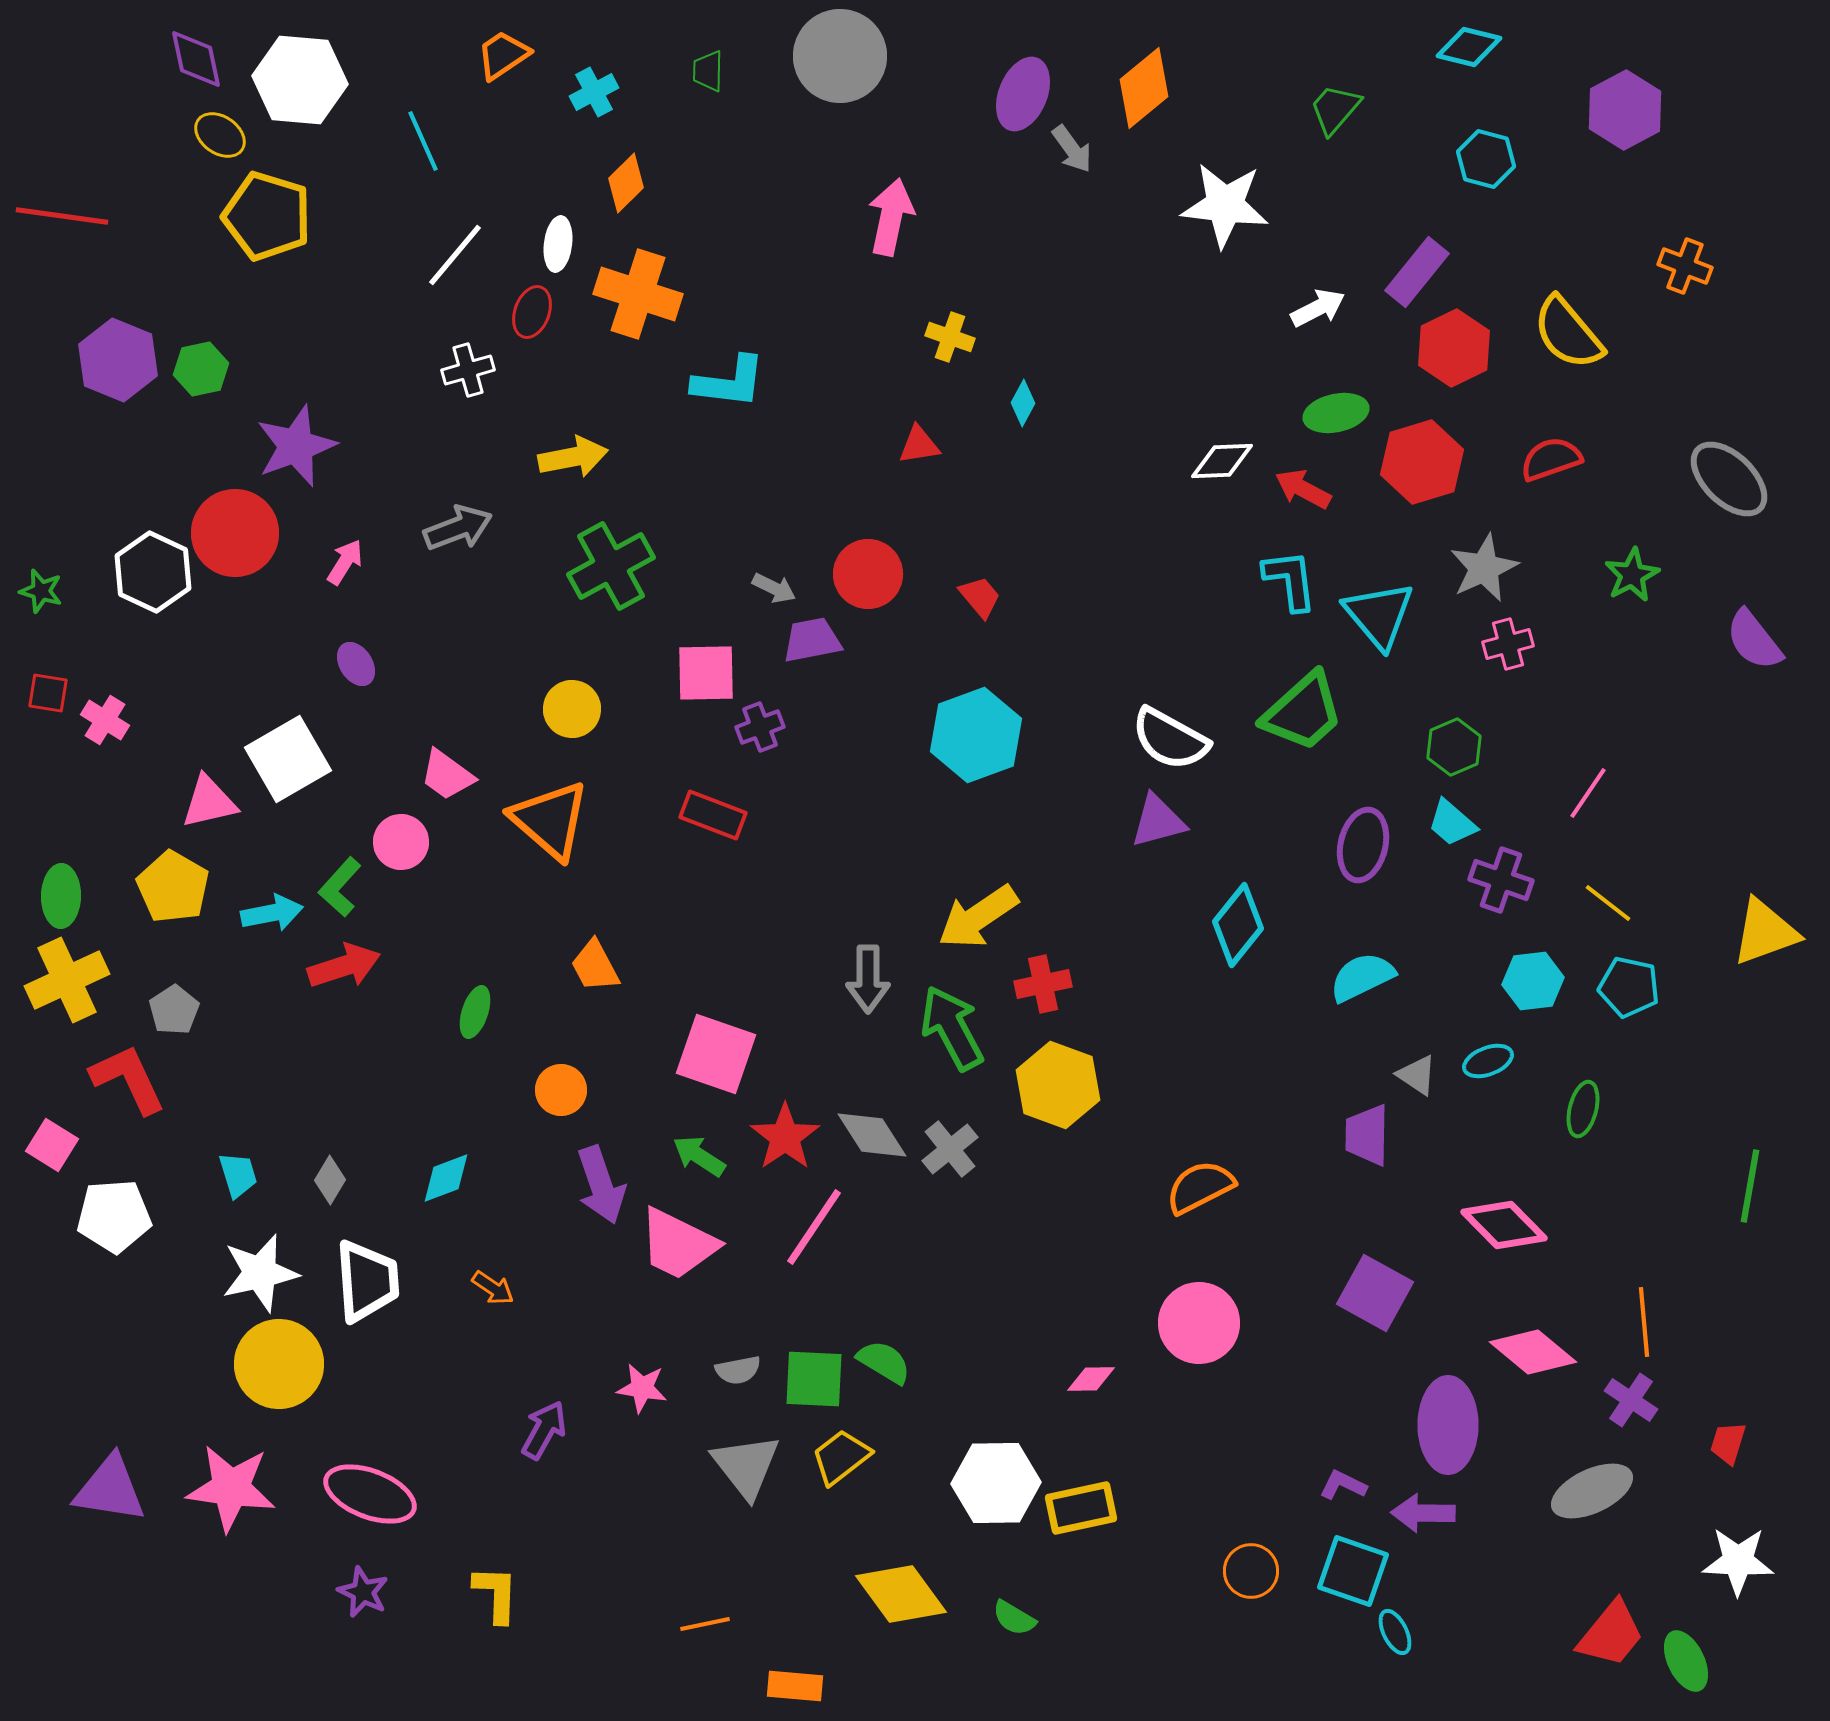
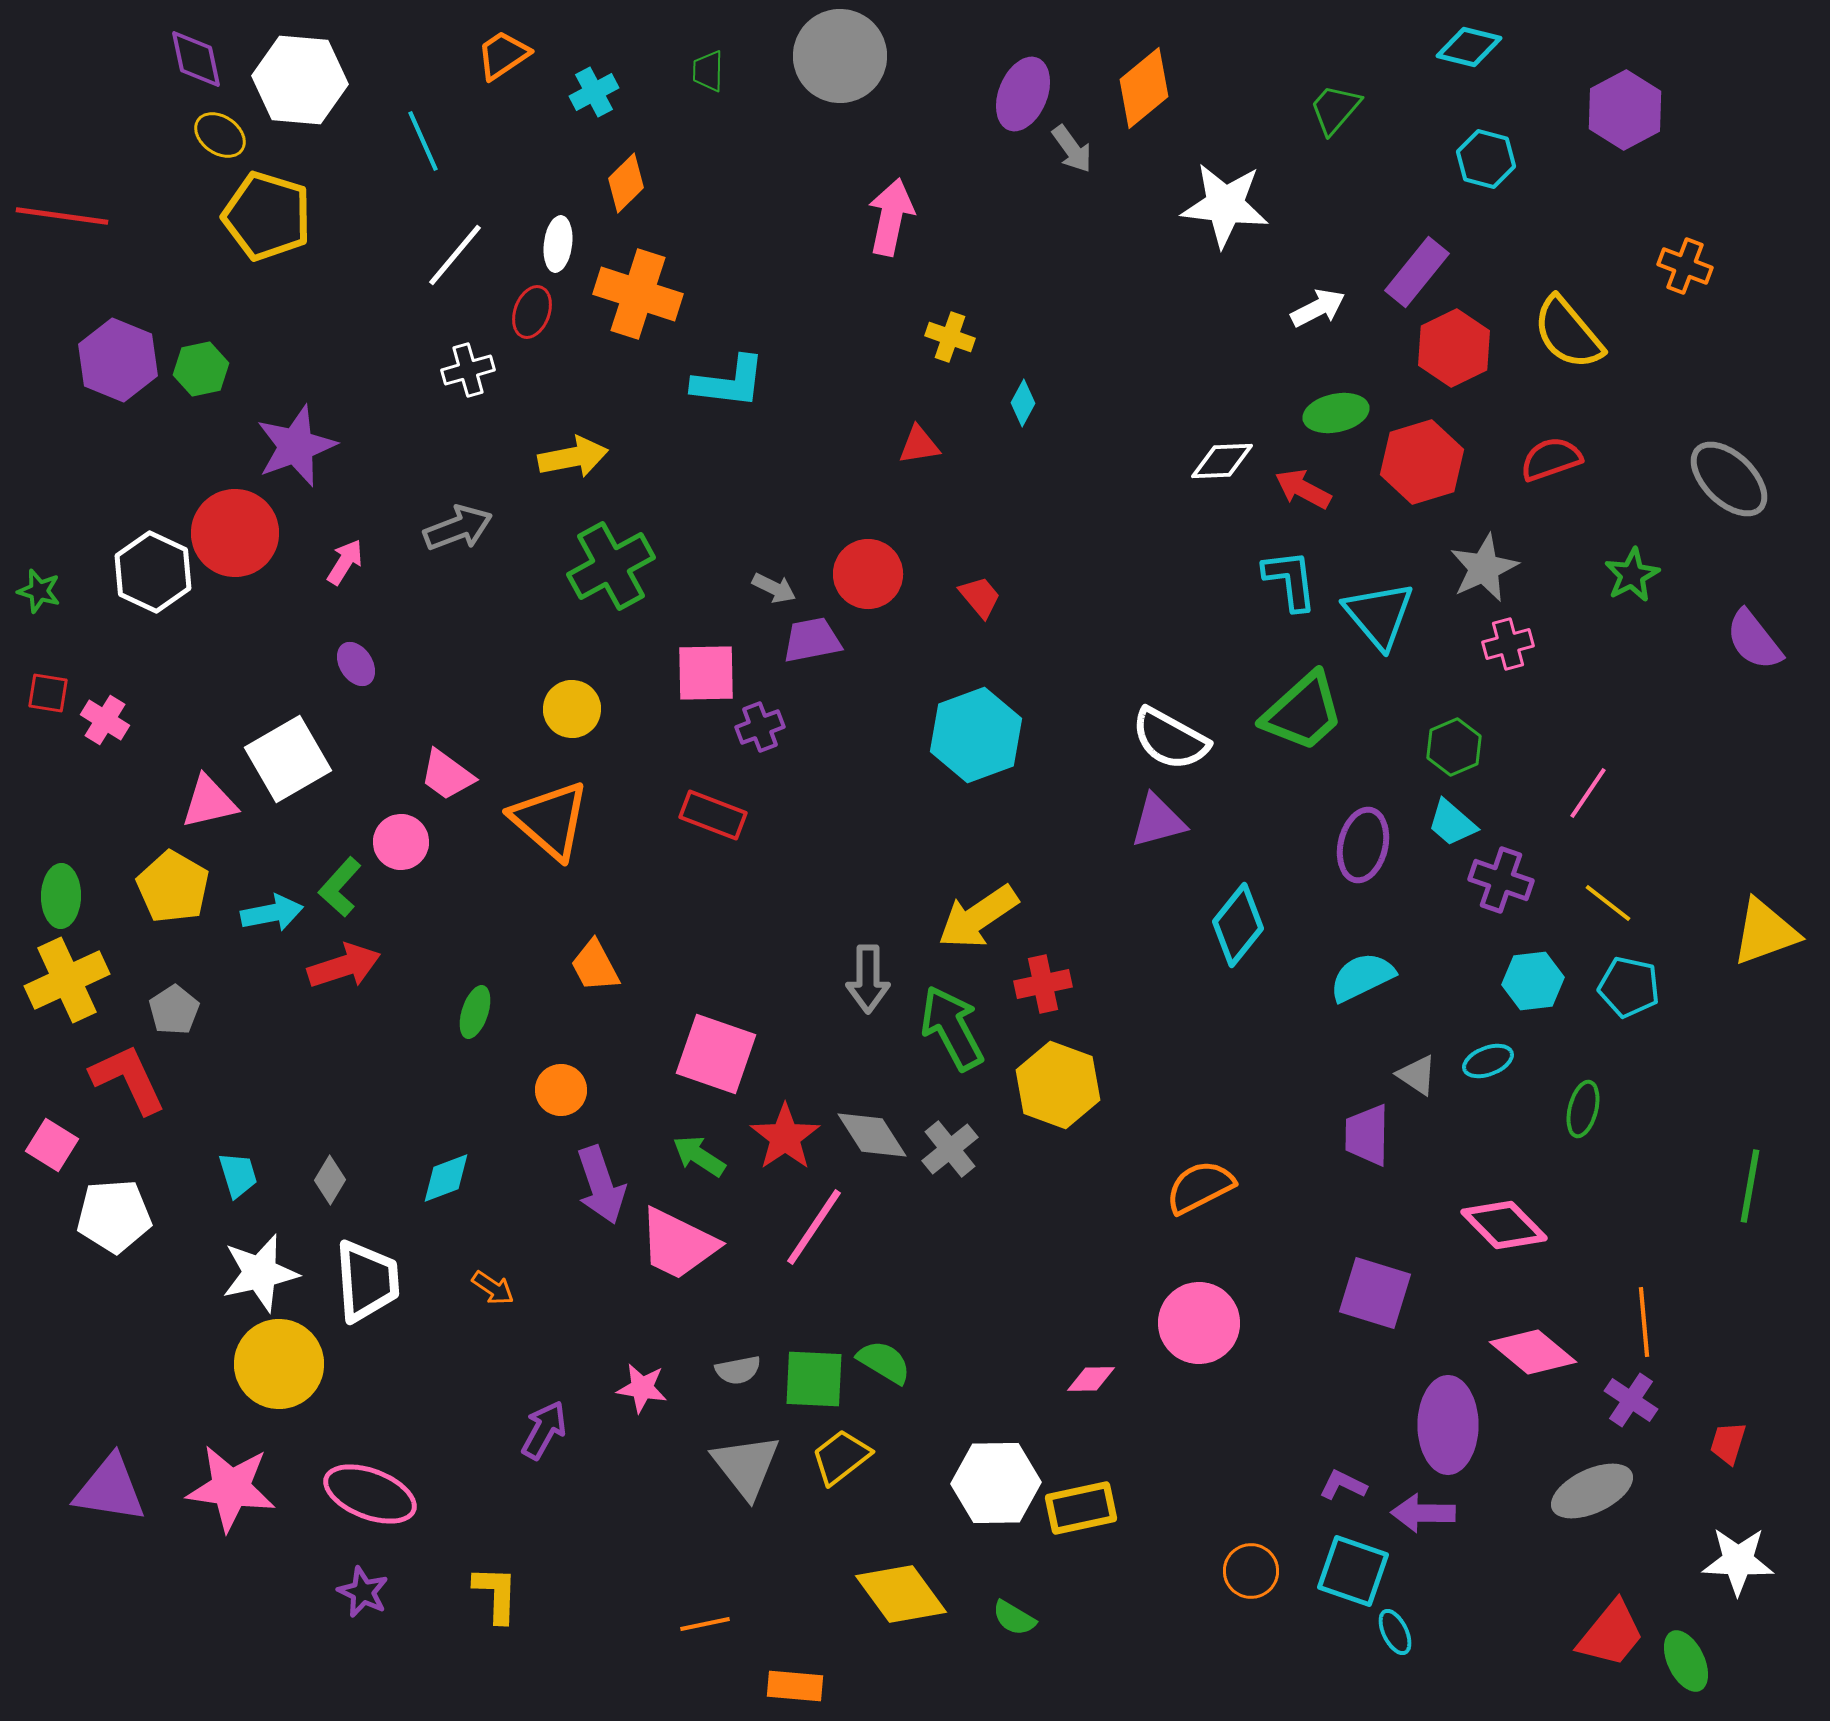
green star at (41, 591): moved 2 px left
purple square at (1375, 1293): rotated 12 degrees counterclockwise
